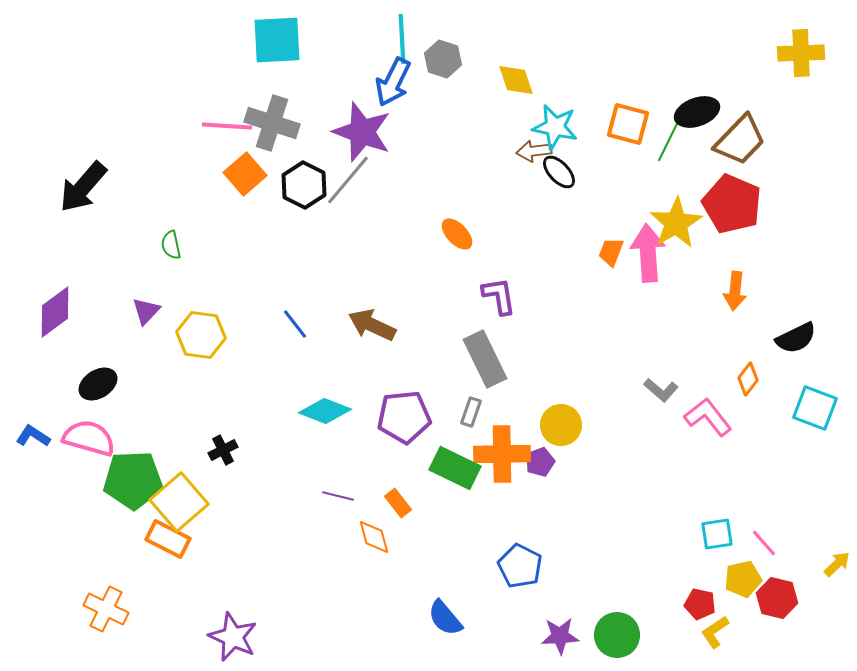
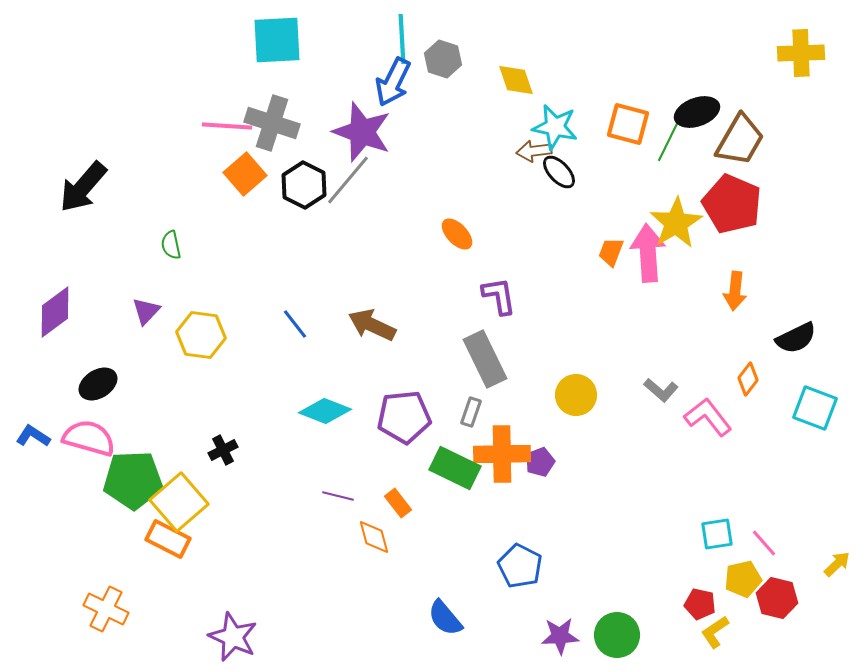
brown trapezoid at (740, 140): rotated 14 degrees counterclockwise
yellow circle at (561, 425): moved 15 px right, 30 px up
